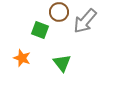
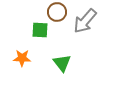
brown circle: moved 2 px left
green square: rotated 18 degrees counterclockwise
orange star: rotated 18 degrees counterclockwise
